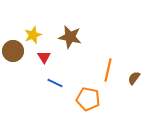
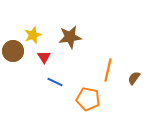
brown star: rotated 20 degrees counterclockwise
blue line: moved 1 px up
